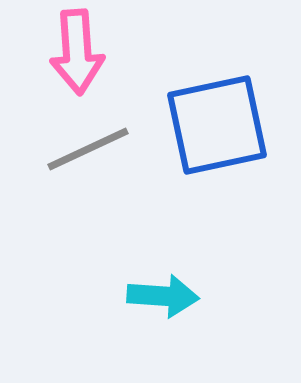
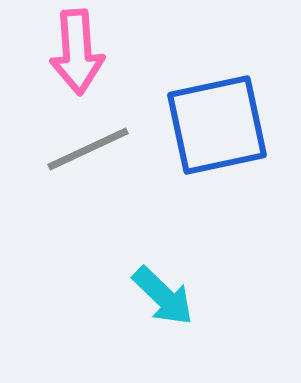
cyan arrow: rotated 40 degrees clockwise
